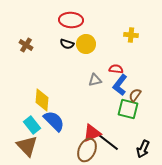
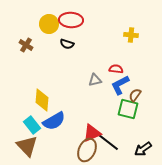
yellow circle: moved 37 px left, 20 px up
blue L-shape: rotated 25 degrees clockwise
blue semicircle: rotated 105 degrees clockwise
black arrow: rotated 30 degrees clockwise
